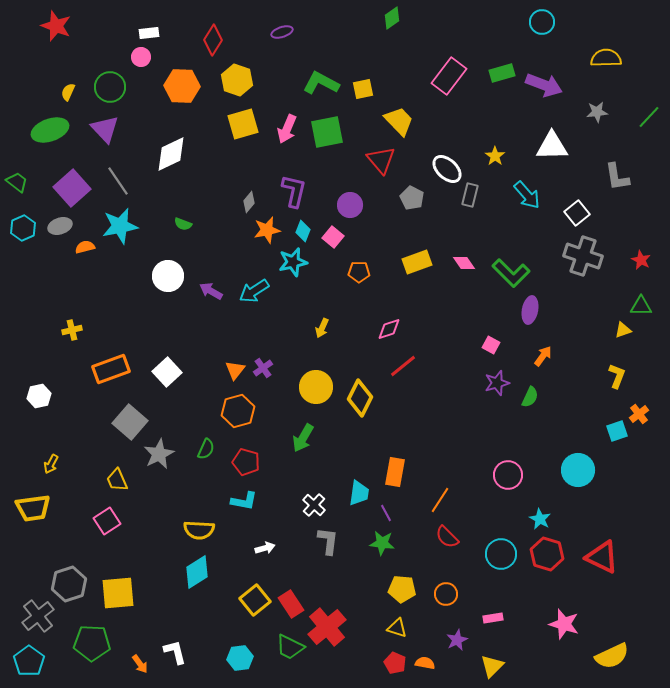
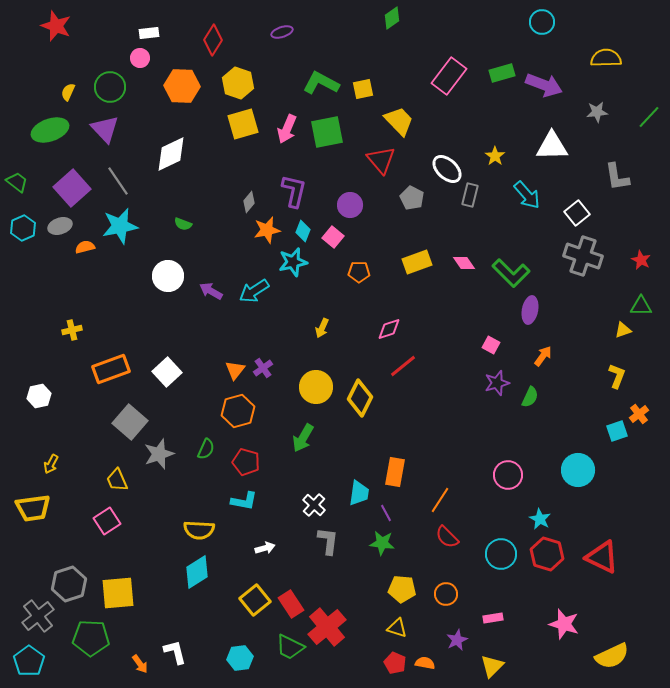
pink circle at (141, 57): moved 1 px left, 1 px down
yellow hexagon at (237, 80): moved 1 px right, 3 px down
gray star at (159, 454): rotated 8 degrees clockwise
green pentagon at (92, 643): moved 1 px left, 5 px up
